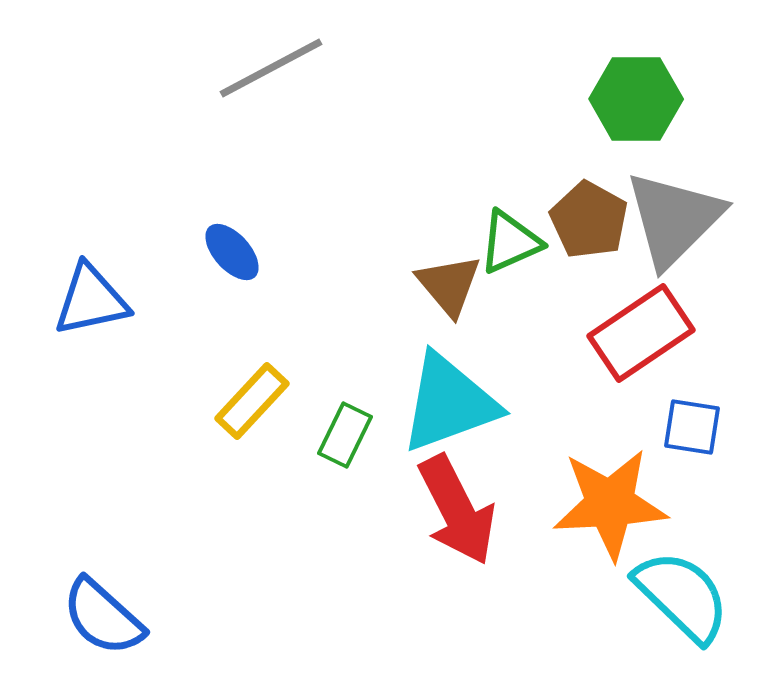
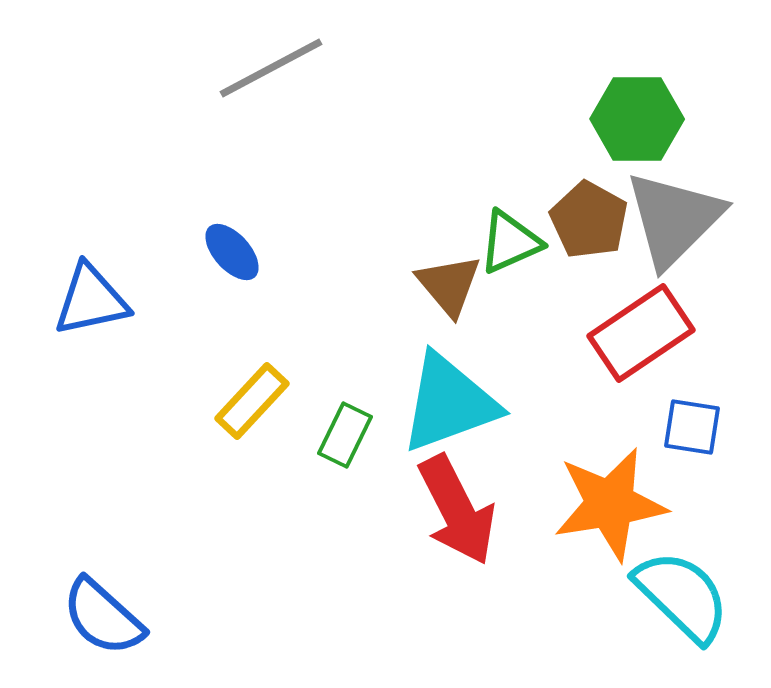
green hexagon: moved 1 px right, 20 px down
orange star: rotated 6 degrees counterclockwise
